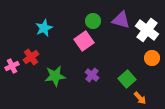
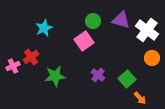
pink cross: moved 1 px right
purple cross: moved 6 px right
